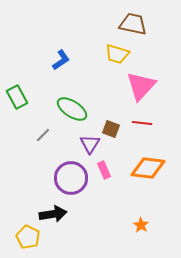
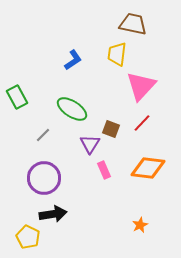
yellow trapezoid: rotated 80 degrees clockwise
blue L-shape: moved 12 px right
red line: rotated 54 degrees counterclockwise
purple circle: moved 27 px left
orange star: moved 1 px left; rotated 14 degrees clockwise
